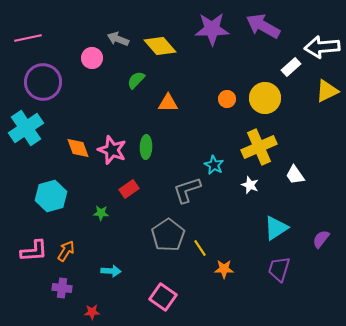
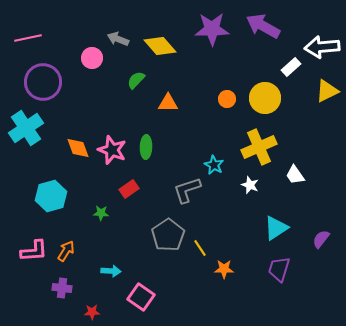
pink square: moved 22 px left
